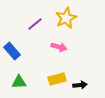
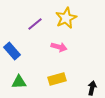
black arrow: moved 12 px right, 3 px down; rotated 72 degrees counterclockwise
